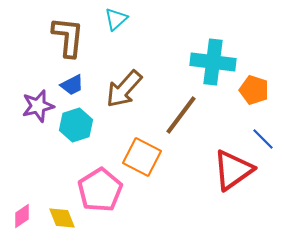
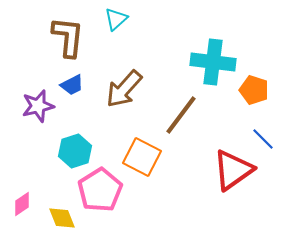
cyan hexagon: moved 1 px left, 26 px down
pink diamond: moved 12 px up
